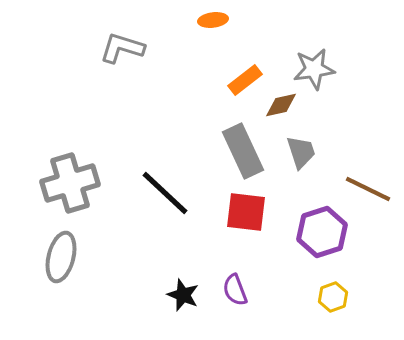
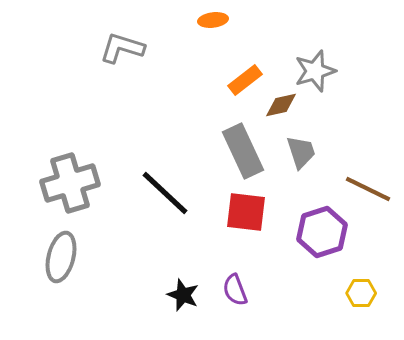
gray star: moved 1 px right, 2 px down; rotated 9 degrees counterclockwise
yellow hexagon: moved 28 px right, 4 px up; rotated 20 degrees clockwise
